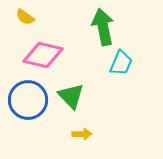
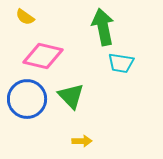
pink diamond: moved 1 px down
cyan trapezoid: rotated 76 degrees clockwise
blue circle: moved 1 px left, 1 px up
yellow arrow: moved 7 px down
